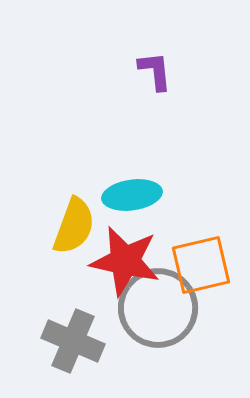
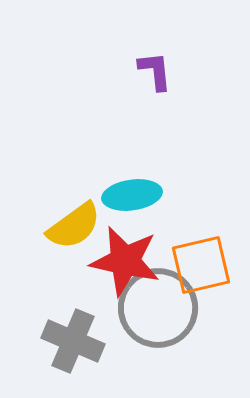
yellow semicircle: rotated 34 degrees clockwise
